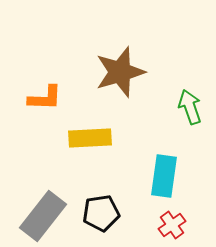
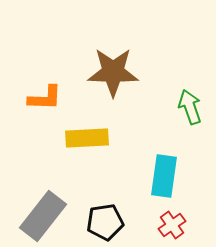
brown star: moved 7 px left; rotated 18 degrees clockwise
yellow rectangle: moved 3 px left
black pentagon: moved 4 px right, 9 px down
